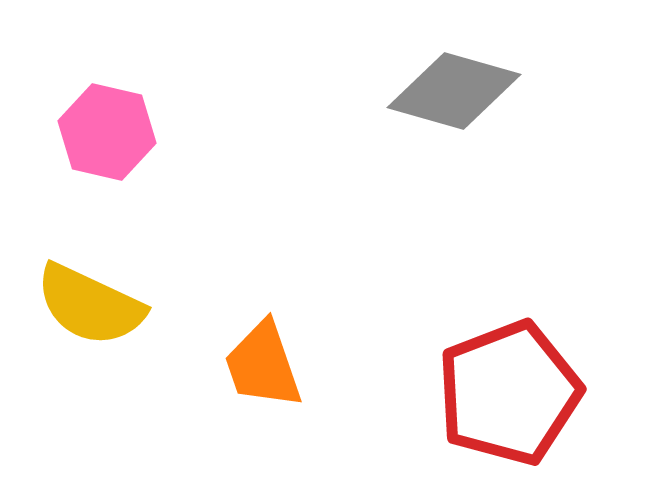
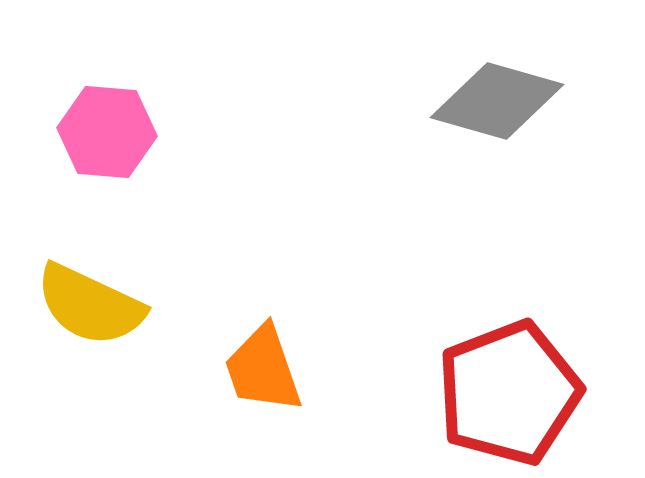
gray diamond: moved 43 px right, 10 px down
pink hexagon: rotated 8 degrees counterclockwise
orange trapezoid: moved 4 px down
